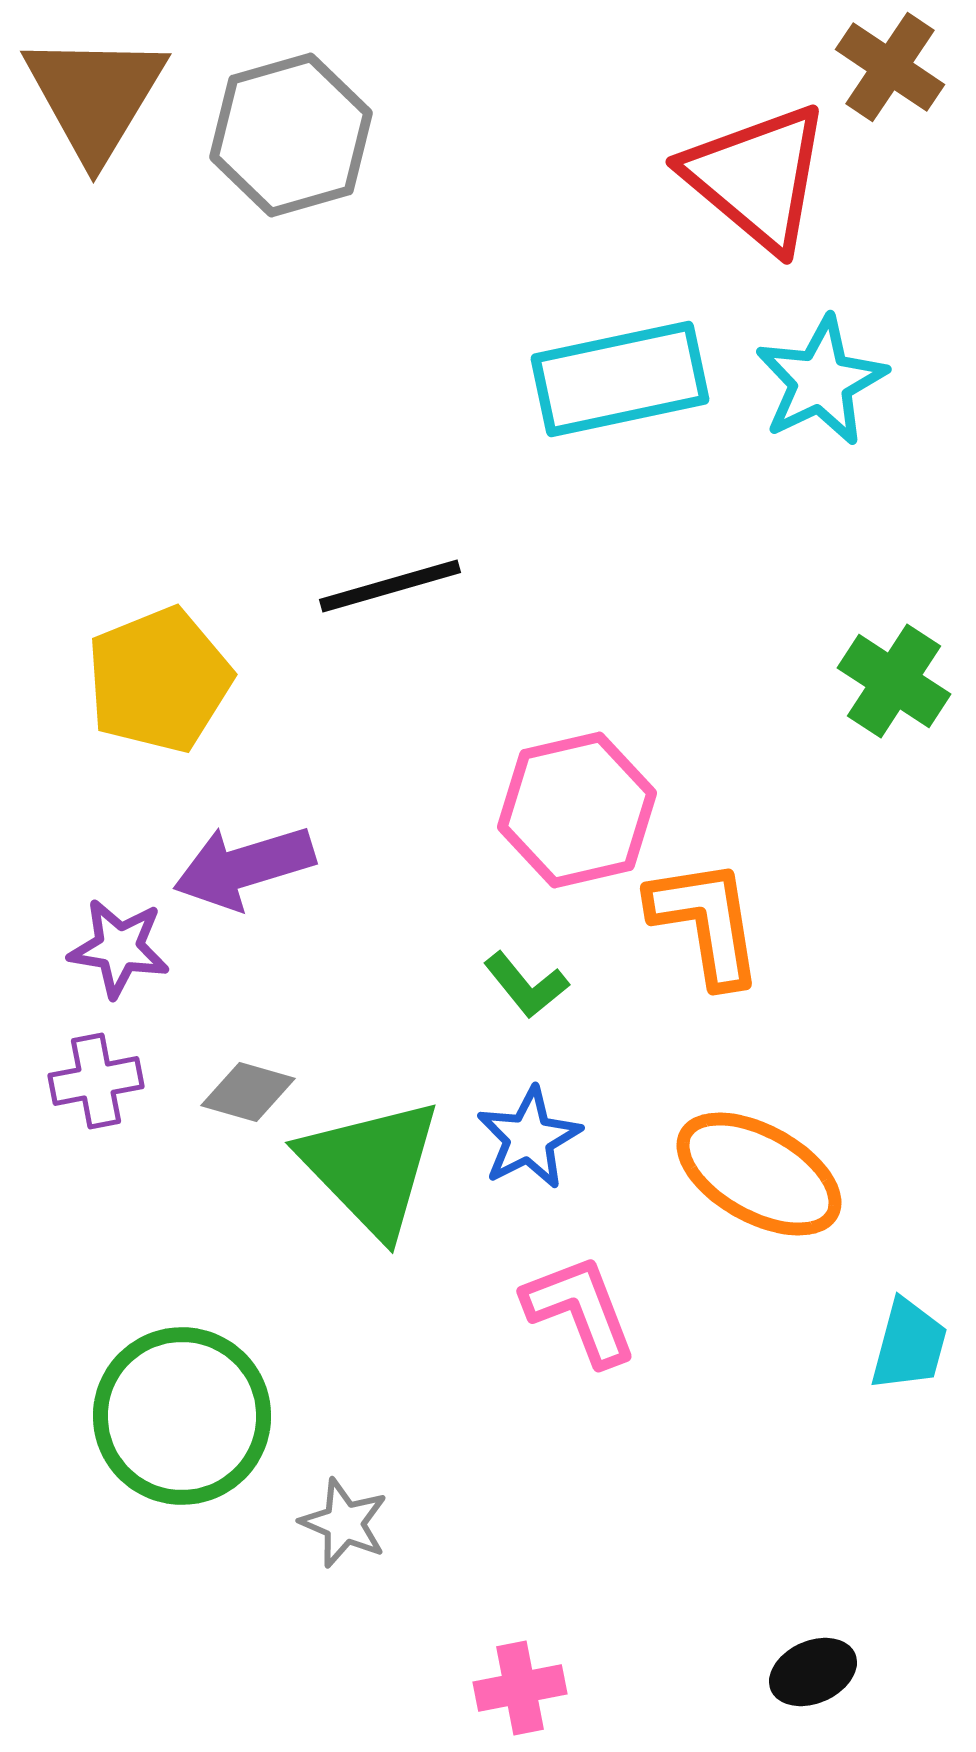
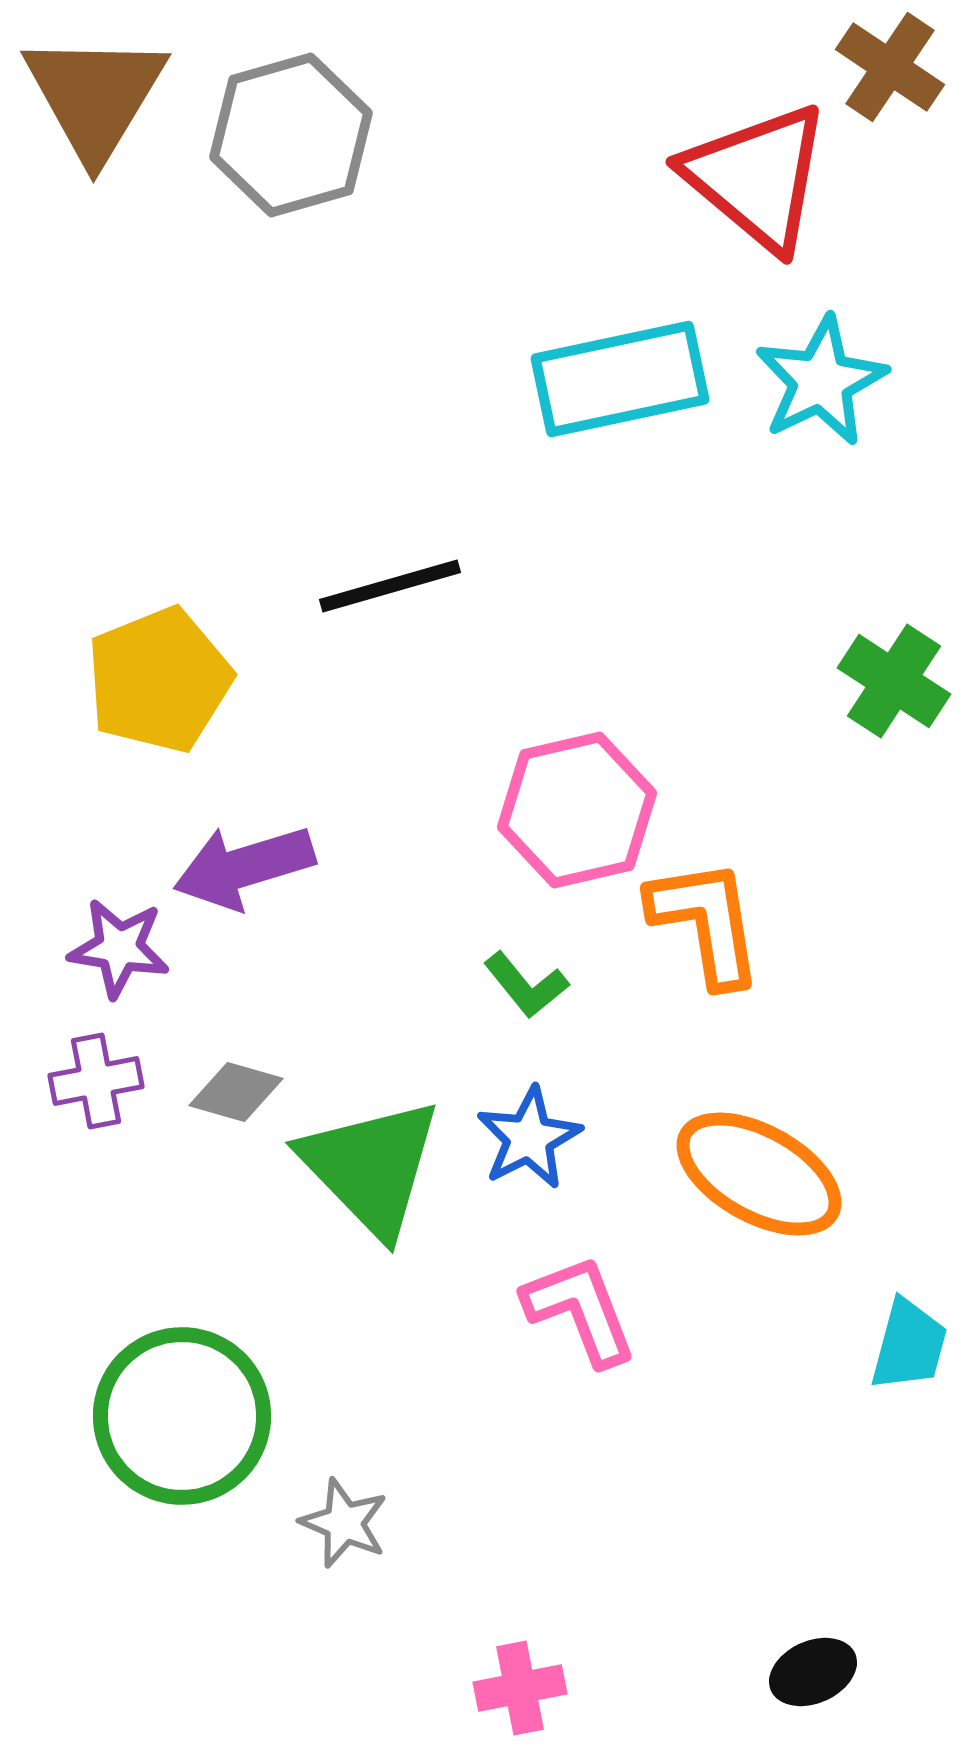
gray diamond: moved 12 px left
